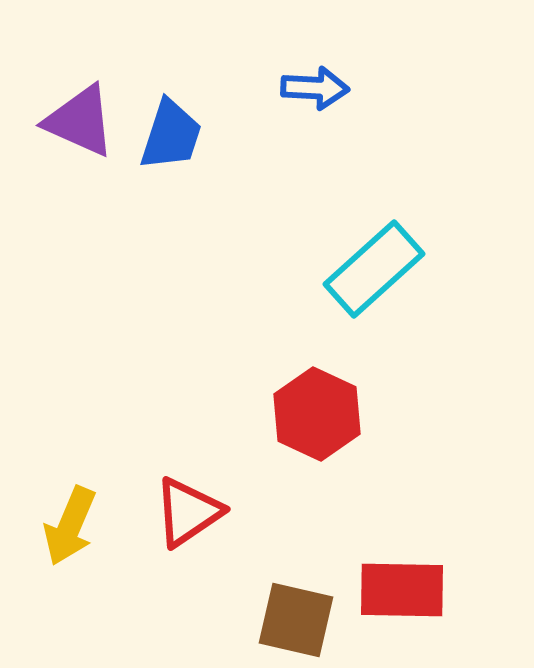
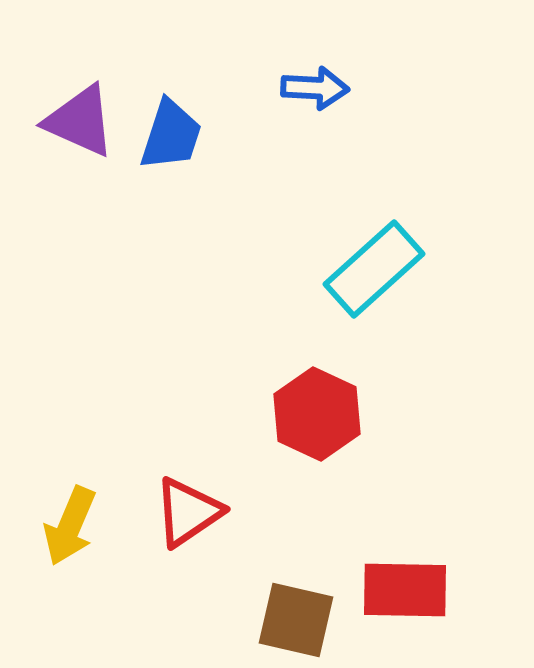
red rectangle: moved 3 px right
